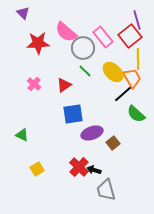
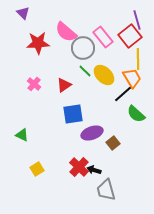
yellow ellipse: moved 9 px left, 3 px down
